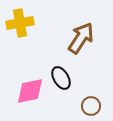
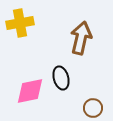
brown arrow: rotated 20 degrees counterclockwise
black ellipse: rotated 15 degrees clockwise
brown circle: moved 2 px right, 2 px down
